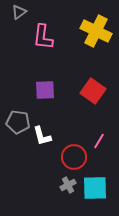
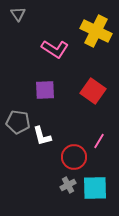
gray triangle: moved 1 px left, 2 px down; rotated 28 degrees counterclockwise
pink L-shape: moved 12 px right, 12 px down; rotated 64 degrees counterclockwise
